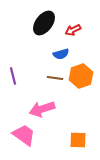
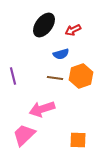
black ellipse: moved 2 px down
pink trapezoid: rotated 80 degrees counterclockwise
